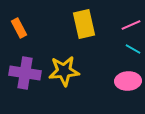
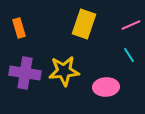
yellow rectangle: rotated 32 degrees clockwise
orange rectangle: rotated 12 degrees clockwise
cyan line: moved 4 px left, 6 px down; rotated 28 degrees clockwise
pink ellipse: moved 22 px left, 6 px down
